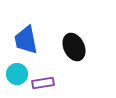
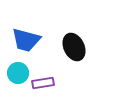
blue trapezoid: rotated 64 degrees counterclockwise
cyan circle: moved 1 px right, 1 px up
